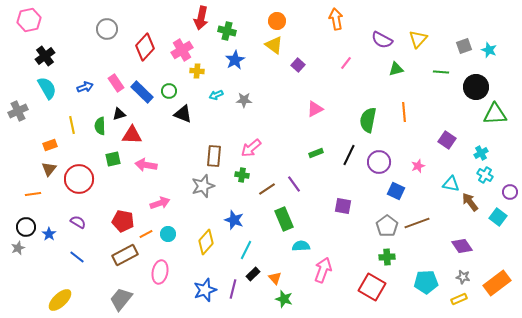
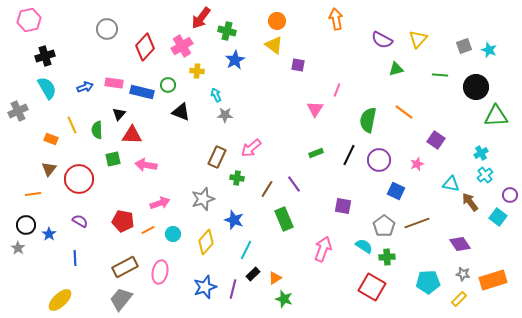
red arrow at (201, 18): rotated 25 degrees clockwise
pink cross at (182, 50): moved 4 px up
black cross at (45, 56): rotated 18 degrees clockwise
pink line at (346, 63): moved 9 px left, 27 px down; rotated 16 degrees counterclockwise
purple square at (298, 65): rotated 32 degrees counterclockwise
green line at (441, 72): moved 1 px left, 3 px down
pink rectangle at (116, 83): moved 2 px left; rotated 48 degrees counterclockwise
green circle at (169, 91): moved 1 px left, 6 px up
blue rectangle at (142, 92): rotated 30 degrees counterclockwise
cyan arrow at (216, 95): rotated 88 degrees clockwise
gray star at (244, 100): moved 19 px left, 15 px down
pink triangle at (315, 109): rotated 30 degrees counterclockwise
orange line at (404, 112): rotated 48 degrees counterclockwise
black triangle at (119, 114): rotated 32 degrees counterclockwise
black triangle at (183, 114): moved 2 px left, 2 px up
green triangle at (495, 114): moved 1 px right, 2 px down
yellow line at (72, 125): rotated 12 degrees counterclockwise
green semicircle at (100, 126): moved 3 px left, 4 px down
purple square at (447, 140): moved 11 px left
orange rectangle at (50, 145): moved 1 px right, 6 px up; rotated 40 degrees clockwise
brown rectangle at (214, 156): moved 3 px right, 1 px down; rotated 20 degrees clockwise
purple circle at (379, 162): moved 2 px up
pink star at (418, 166): moved 1 px left, 2 px up
green cross at (242, 175): moved 5 px left, 3 px down
cyan cross at (485, 175): rotated 21 degrees clockwise
gray star at (203, 186): moved 13 px down
brown line at (267, 189): rotated 24 degrees counterclockwise
purple circle at (510, 192): moved 3 px down
purple semicircle at (78, 222): moved 2 px right, 1 px up
gray pentagon at (387, 226): moved 3 px left
black circle at (26, 227): moved 2 px up
orange line at (146, 234): moved 2 px right, 4 px up
cyan circle at (168, 234): moved 5 px right
cyan semicircle at (301, 246): moved 63 px right; rotated 36 degrees clockwise
purple diamond at (462, 246): moved 2 px left, 2 px up
gray star at (18, 248): rotated 16 degrees counterclockwise
brown rectangle at (125, 255): moved 12 px down
blue line at (77, 257): moved 2 px left, 1 px down; rotated 49 degrees clockwise
pink arrow at (323, 270): moved 21 px up
gray star at (463, 277): moved 3 px up
orange triangle at (275, 278): rotated 40 degrees clockwise
cyan pentagon at (426, 282): moved 2 px right
orange rectangle at (497, 283): moved 4 px left, 3 px up; rotated 20 degrees clockwise
blue star at (205, 290): moved 3 px up
yellow rectangle at (459, 299): rotated 21 degrees counterclockwise
